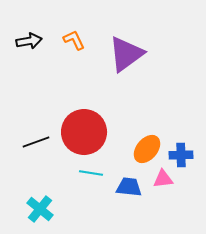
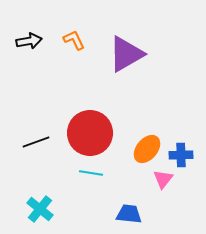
purple triangle: rotated 6 degrees clockwise
red circle: moved 6 px right, 1 px down
pink triangle: rotated 45 degrees counterclockwise
blue trapezoid: moved 27 px down
